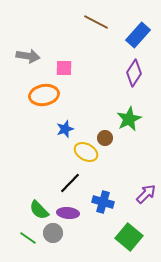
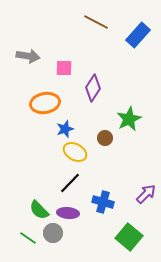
purple diamond: moved 41 px left, 15 px down
orange ellipse: moved 1 px right, 8 px down
yellow ellipse: moved 11 px left
